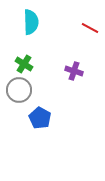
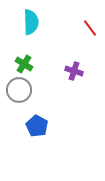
red line: rotated 24 degrees clockwise
blue pentagon: moved 3 px left, 8 px down
